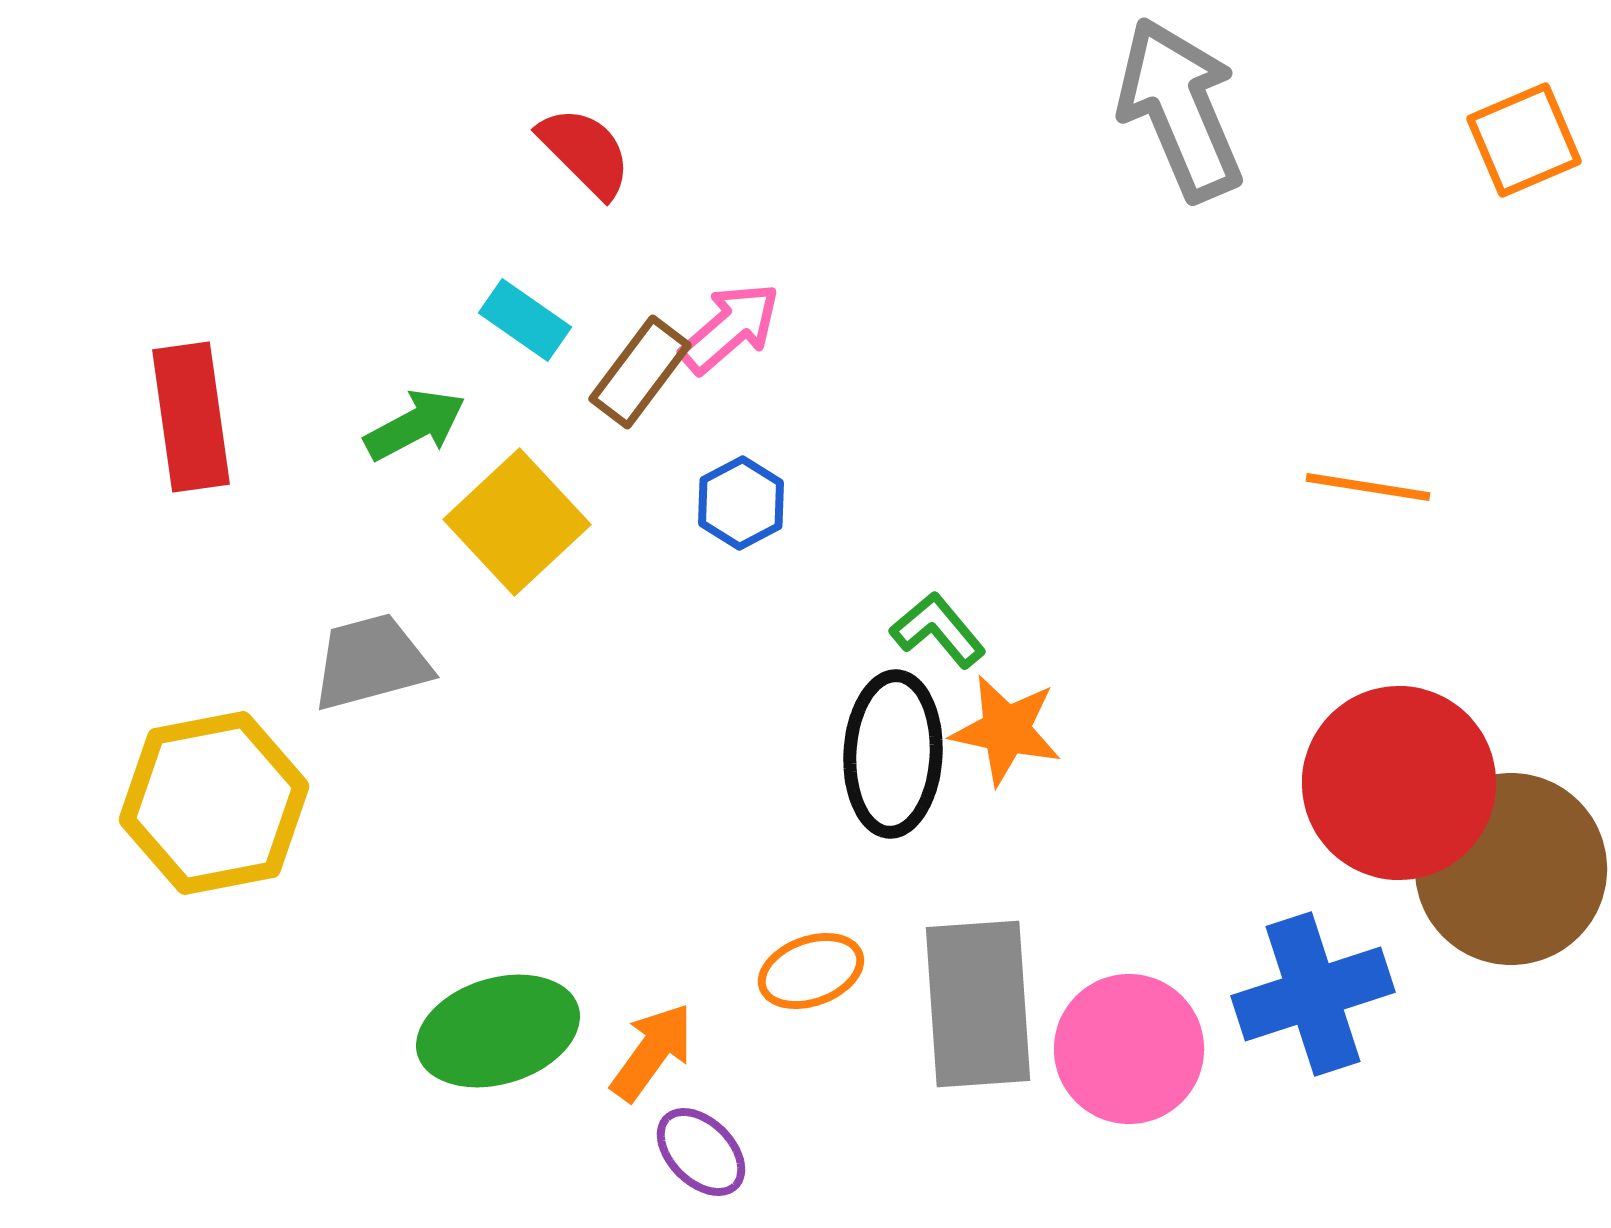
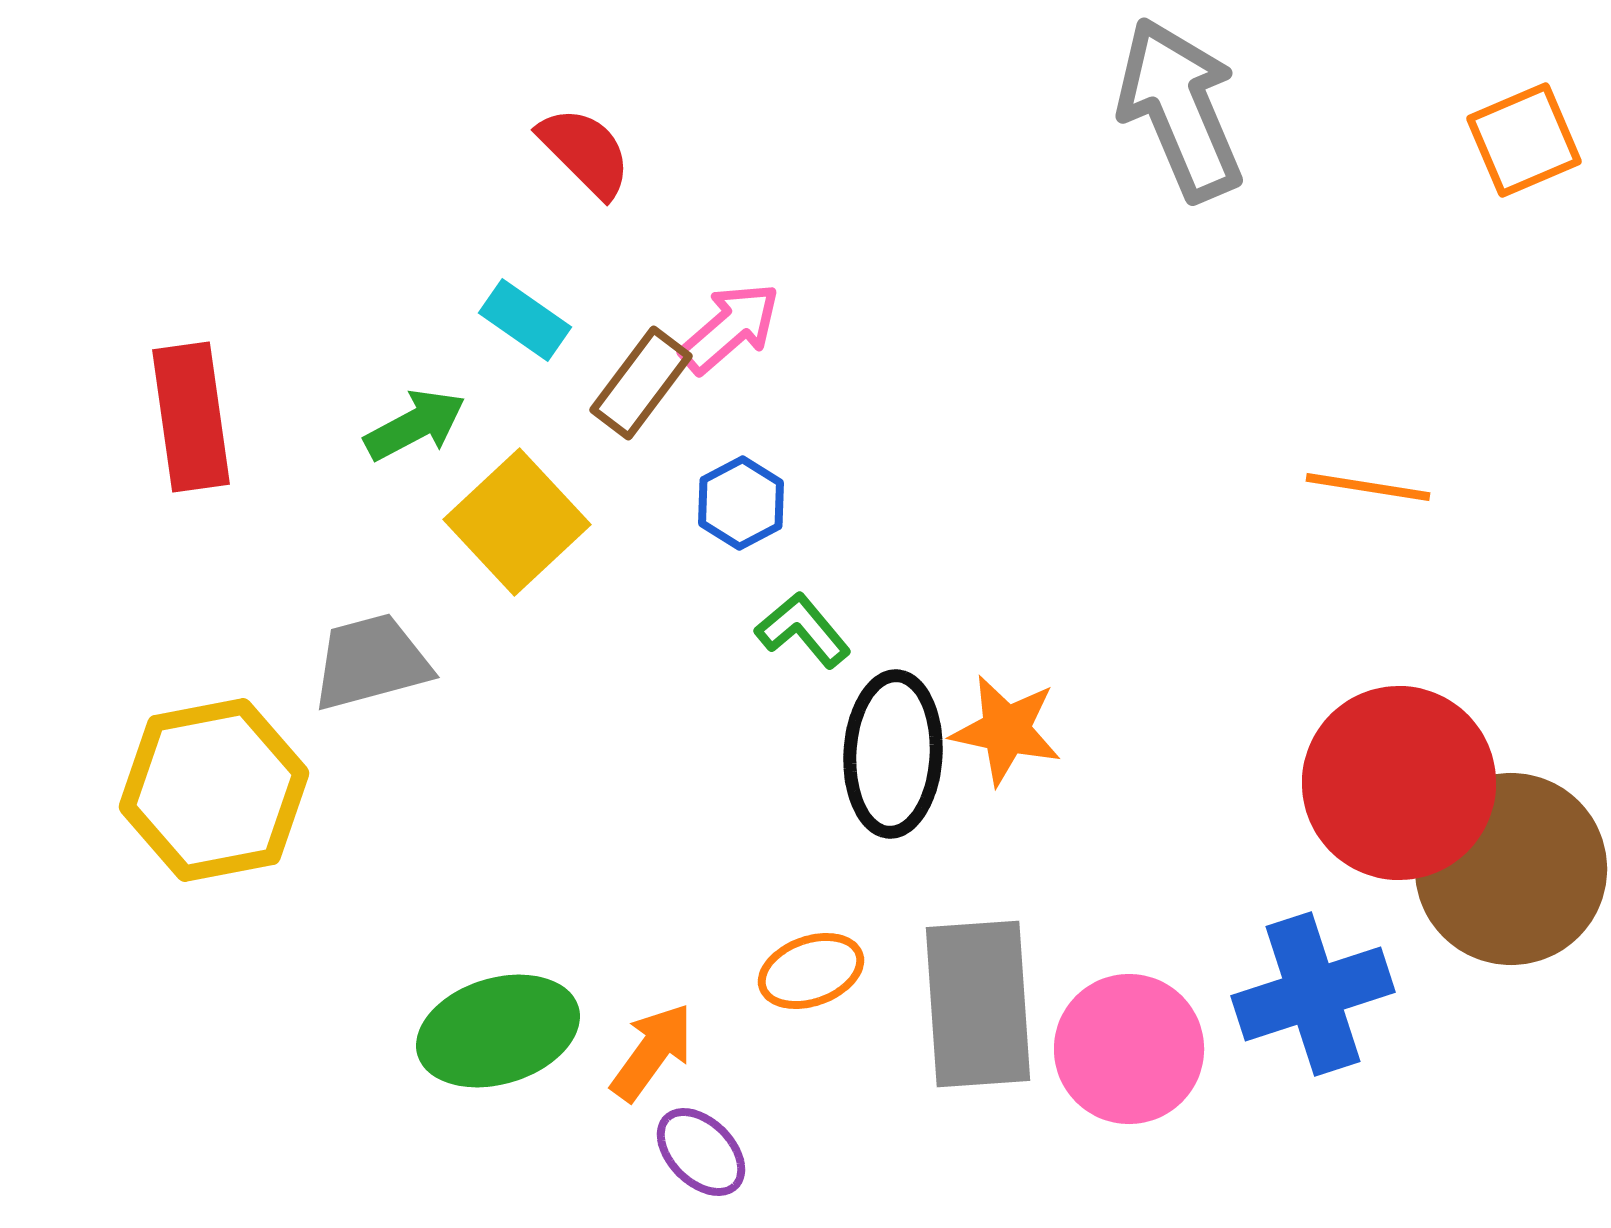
brown rectangle: moved 1 px right, 11 px down
green L-shape: moved 135 px left
yellow hexagon: moved 13 px up
